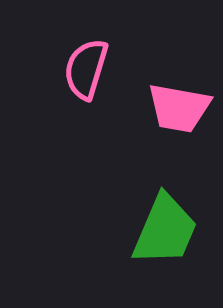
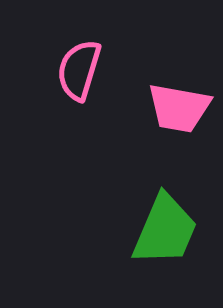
pink semicircle: moved 7 px left, 1 px down
